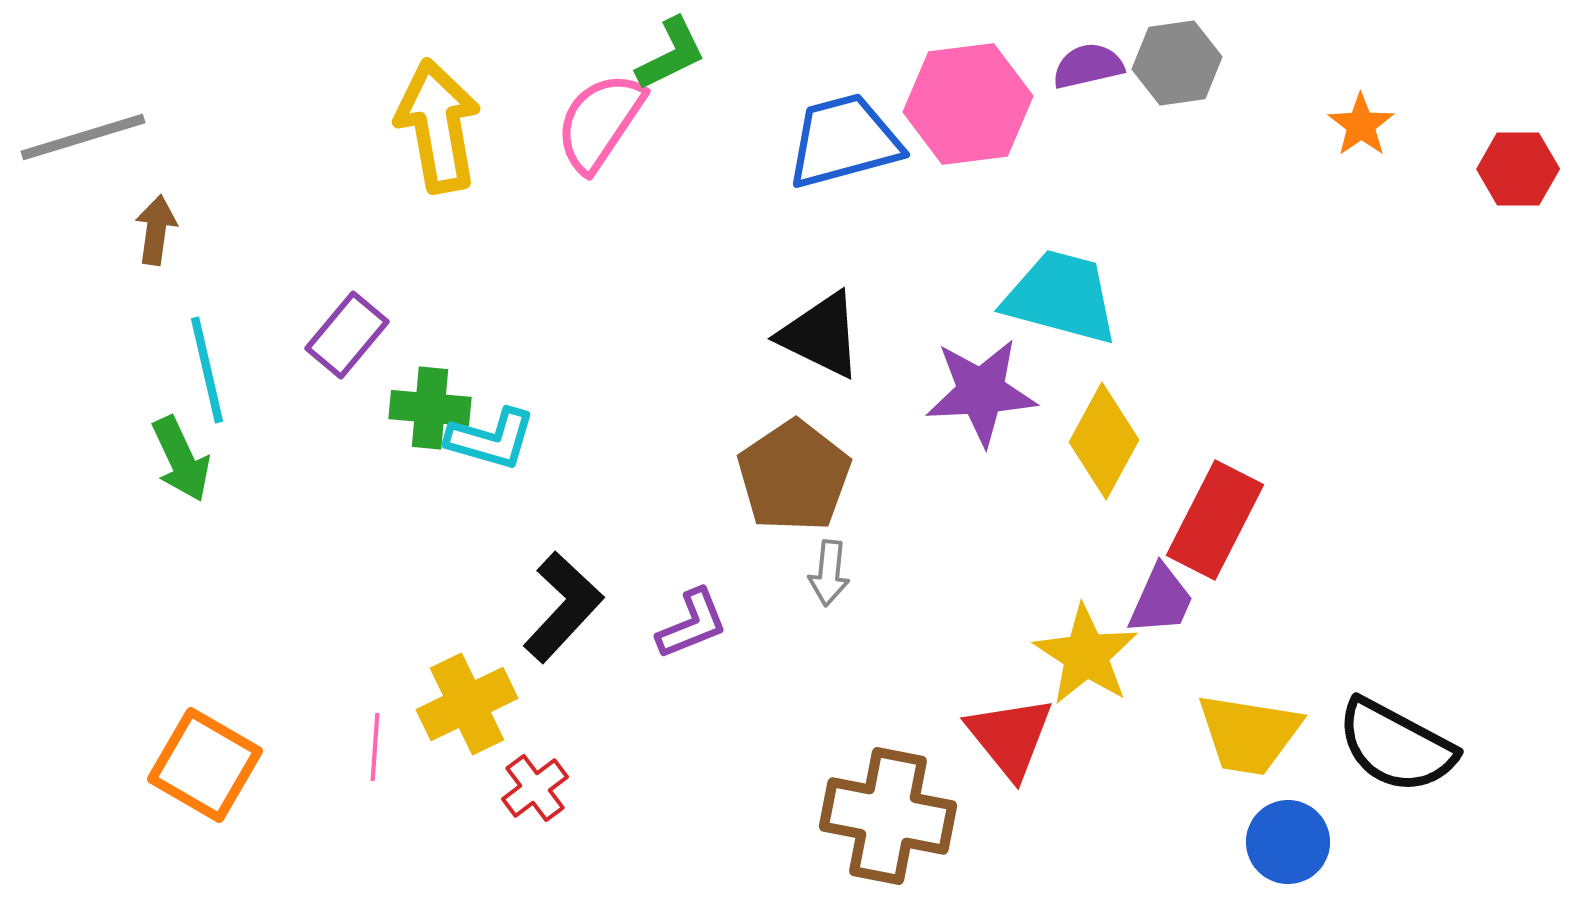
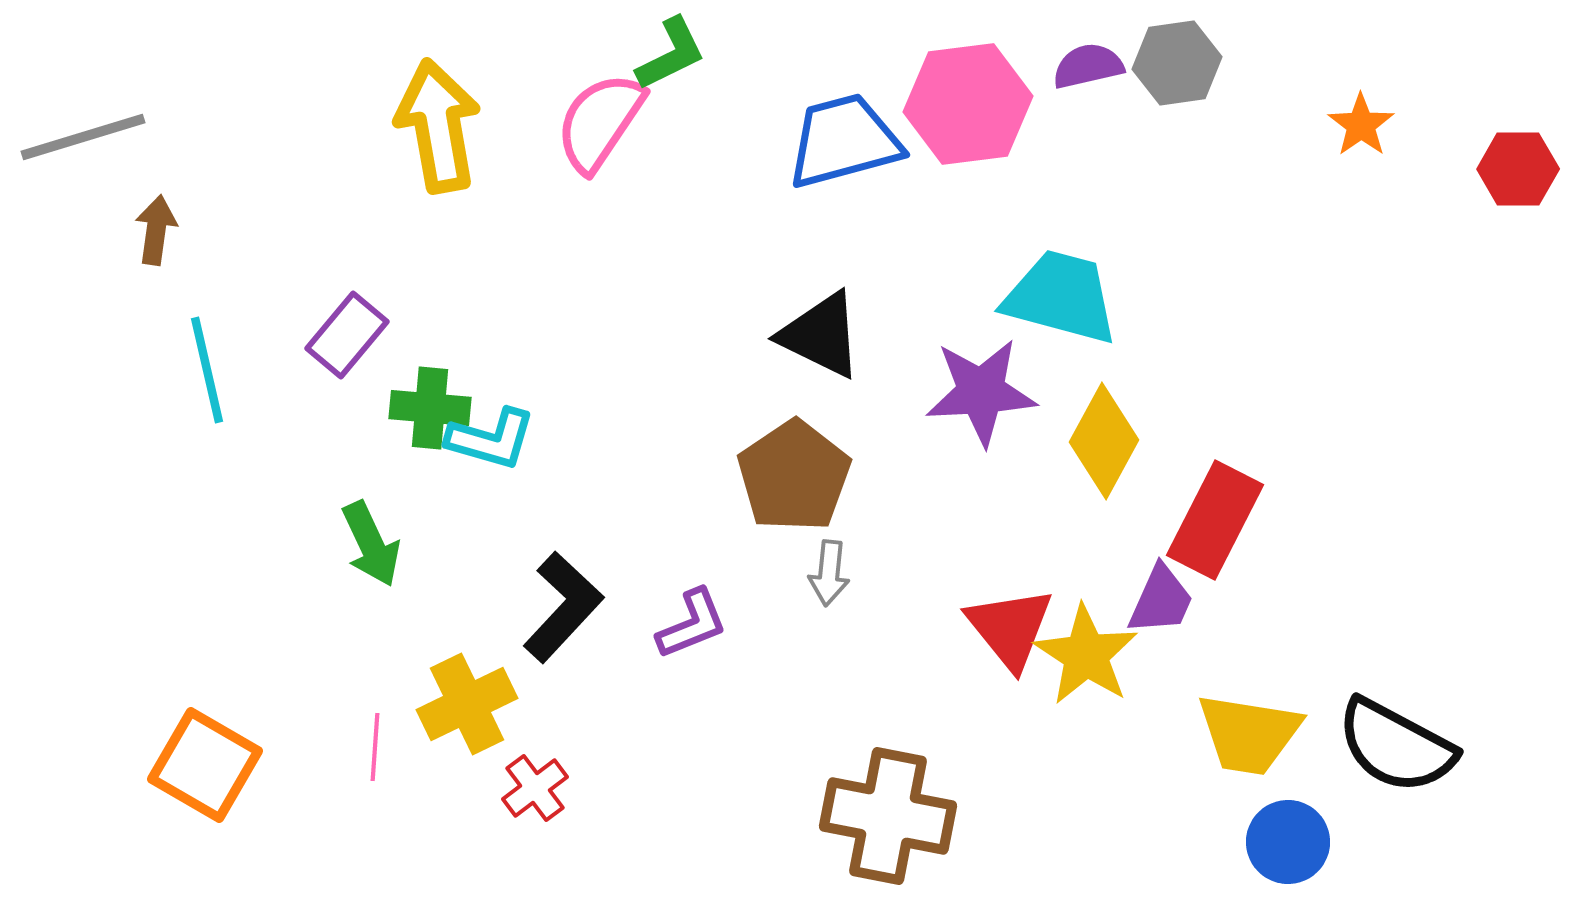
green arrow: moved 190 px right, 85 px down
red triangle: moved 109 px up
